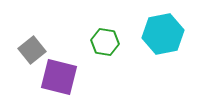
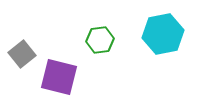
green hexagon: moved 5 px left, 2 px up; rotated 16 degrees counterclockwise
gray square: moved 10 px left, 4 px down
